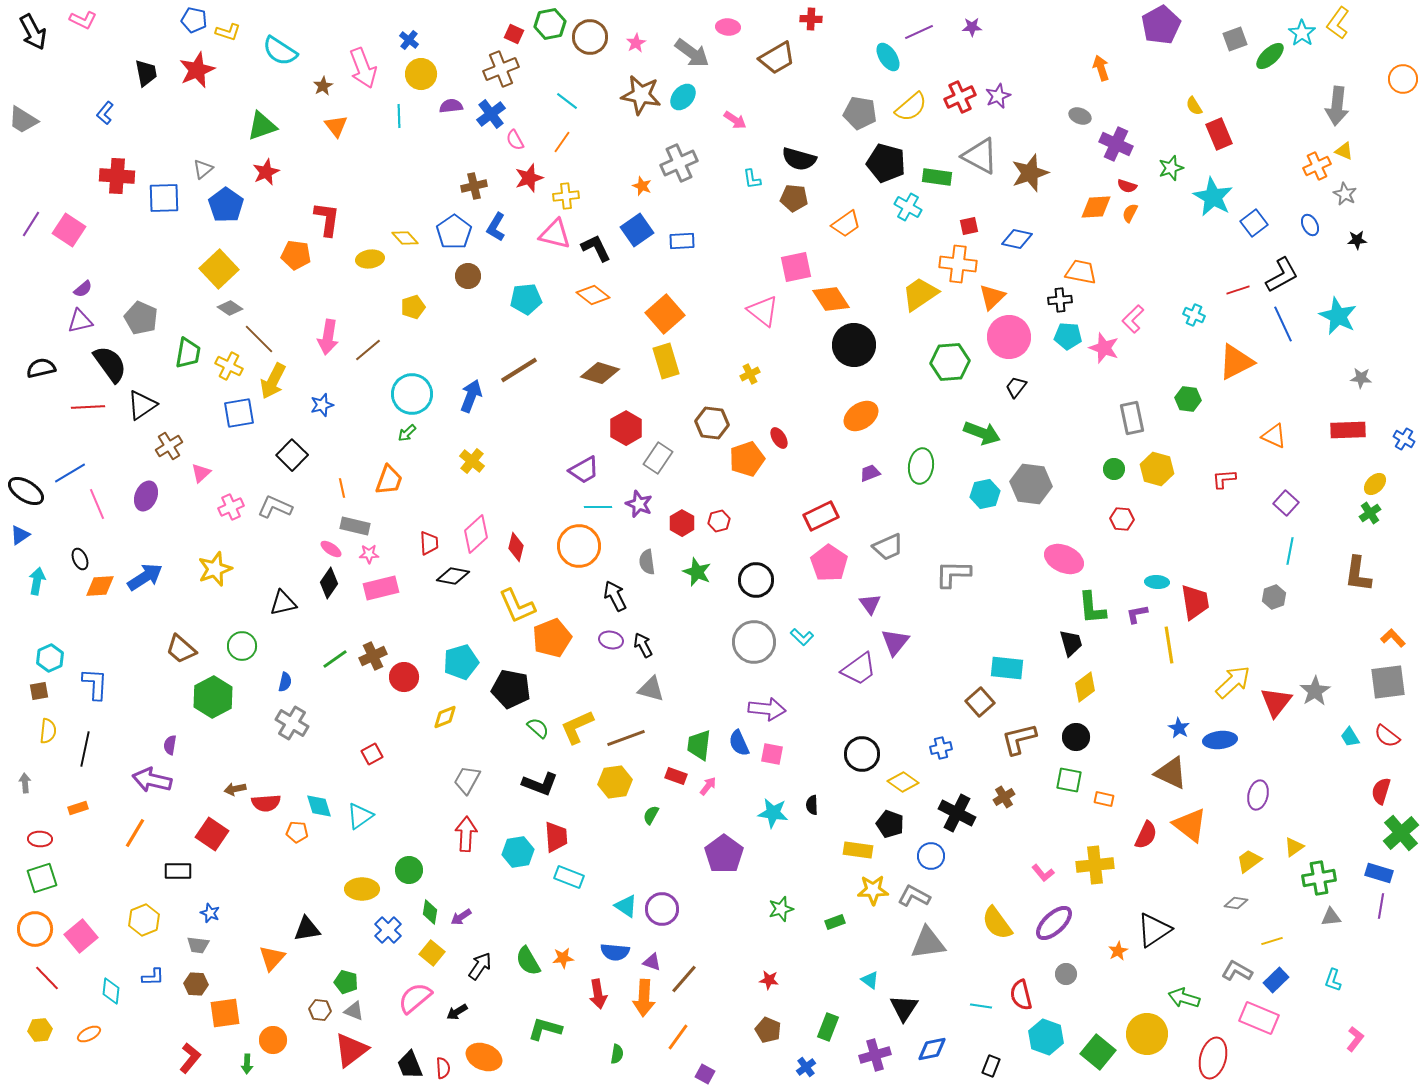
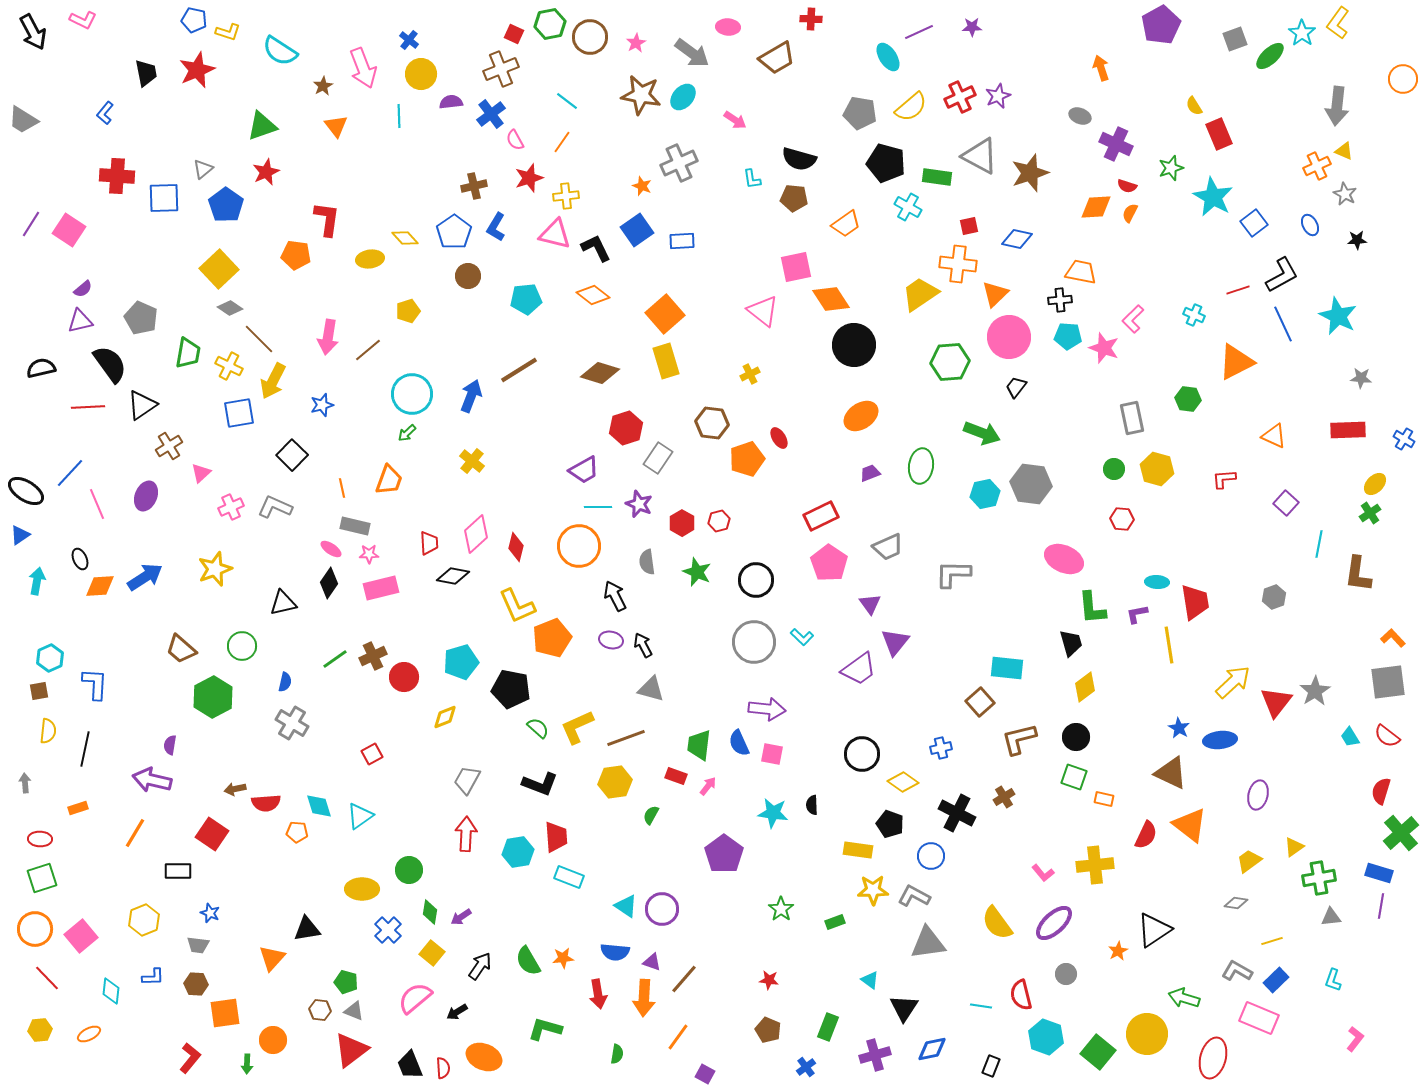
purple semicircle at (451, 106): moved 4 px up
orange triangle at (992, 297): moved 3 px right, 3 px up
yellow pentagon at (413, 307): moved 5 px left, 4 px down
red hexagon at (626, 428): rotated 12 degrees clockwise
blue line at (70, 473): rotated 16 degrees counterclockwise
cyan line at (1290, 551): moved 29 px right, 7 px up
green square at (1069, 780): moved 5 px right, 3 px up; rotated 8 degrees clockwise
green star at (781, 909): rotated 20 degrees counterclockwise
